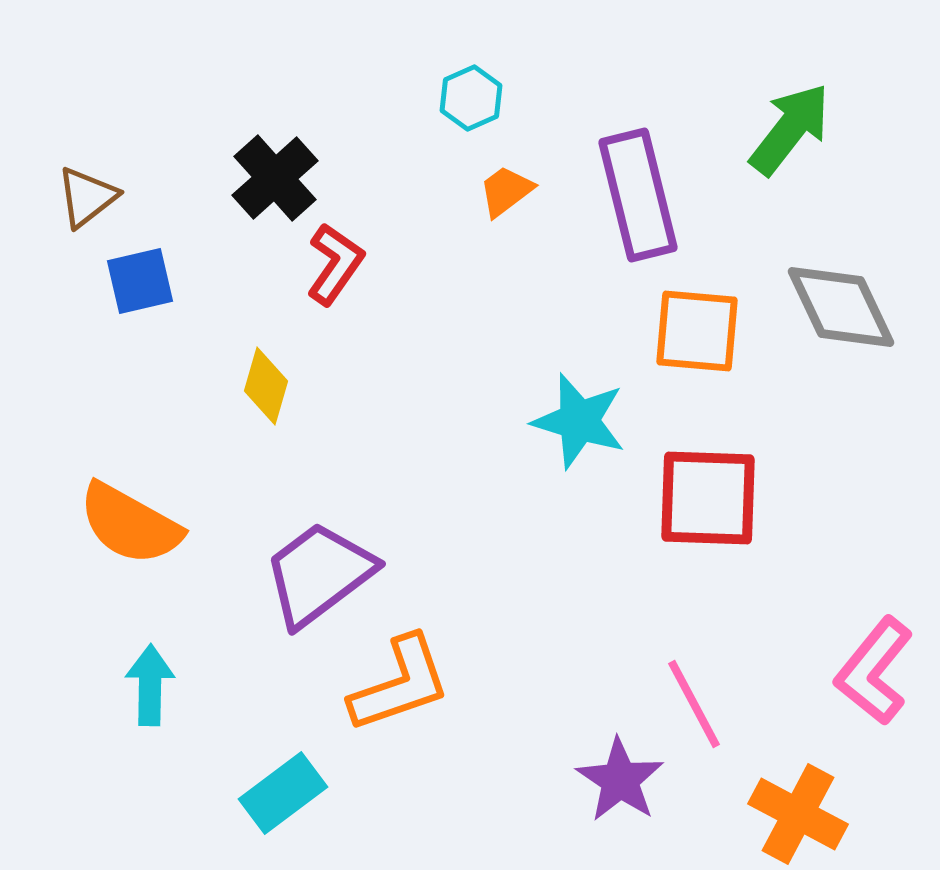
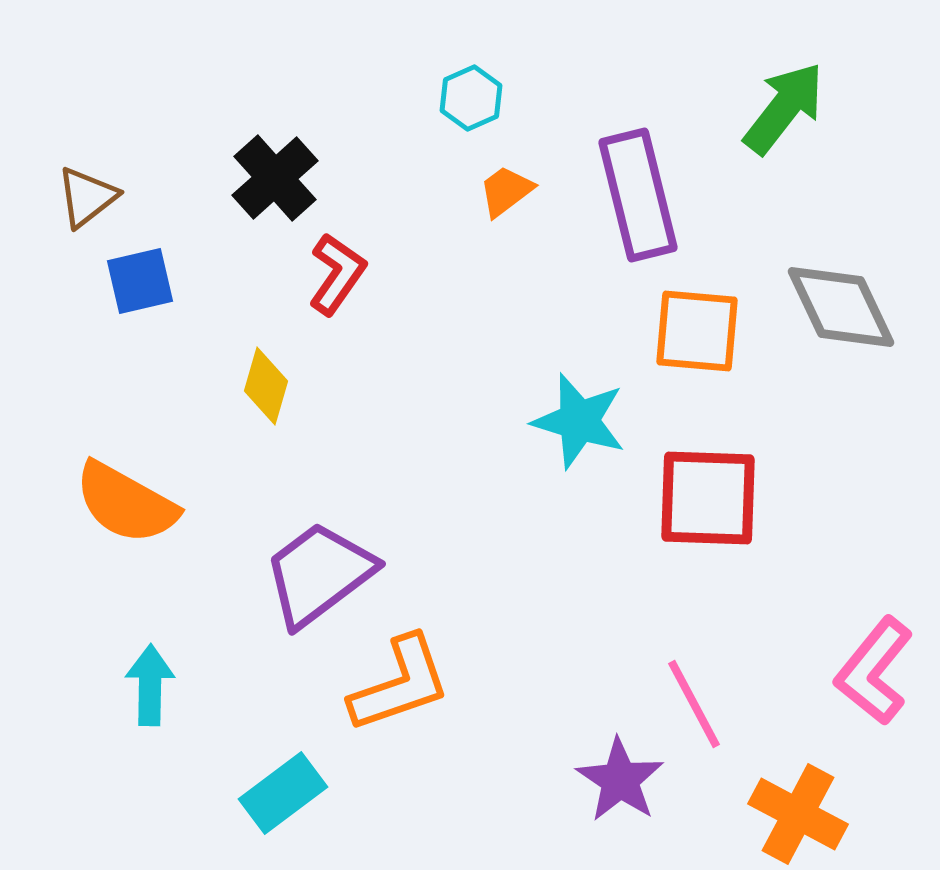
green arrow: moved 6 px left, 21 px up
red L-shape: moved 2 px right, 10 px down
orange semicircle: moved 4 px left, 21 px up
